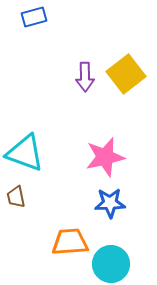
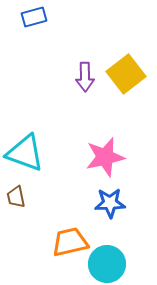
orange trapezoid: rotated 9 degrees counterclockwise
cyan circle: moved 4 px left
